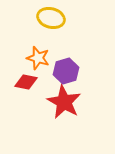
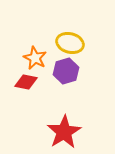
yellow ellipse: moved 19 px right, 25 px down
orange star: moved 3 px left; rotated 10 degrees clockwise
red star: moved 30 px down; rotated 12 degrees clockwise
